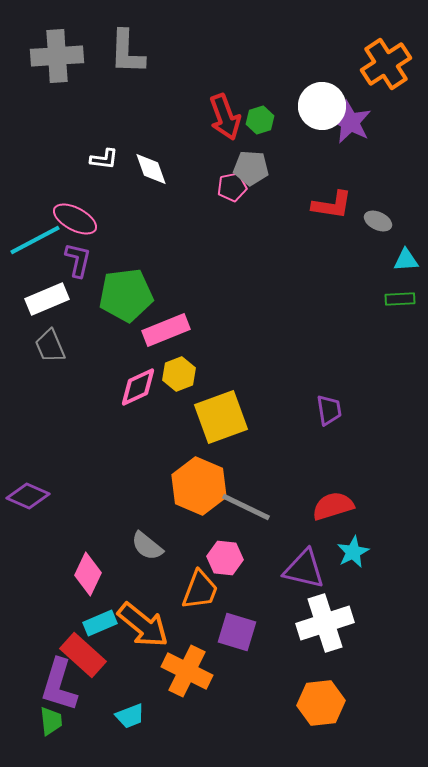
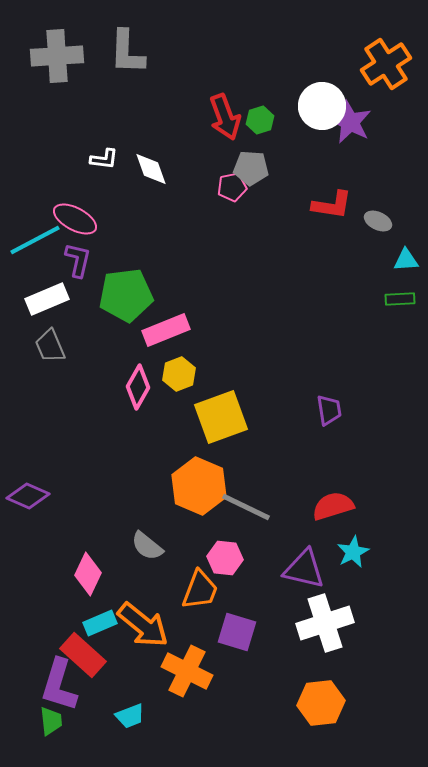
pink diamond at (138, 387): rotated 36 degrees counterclockwise
